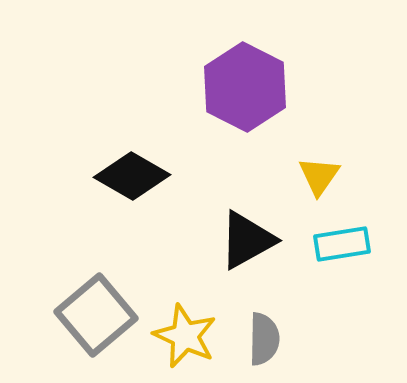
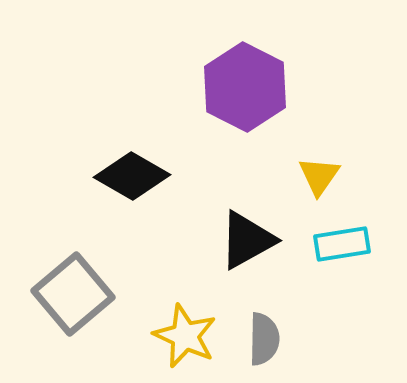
gray square: moved 23 px left, 21 px up
